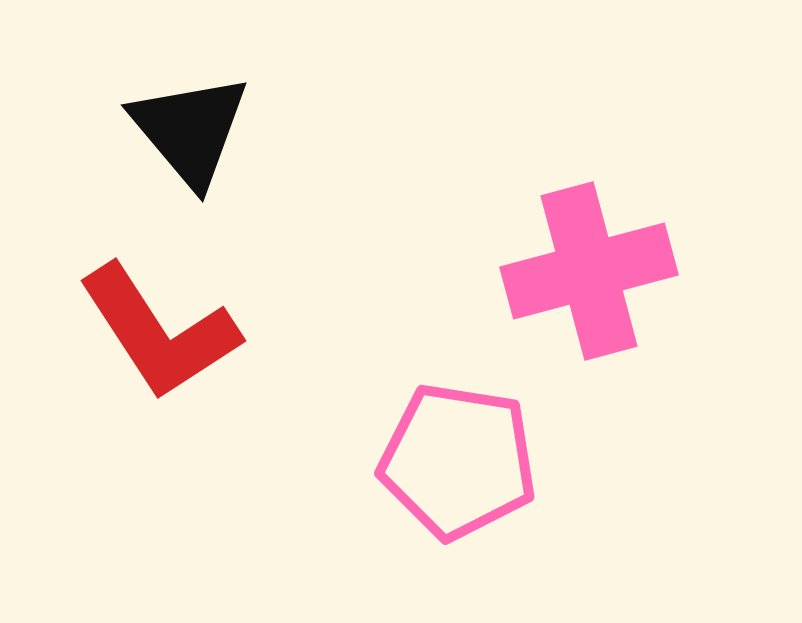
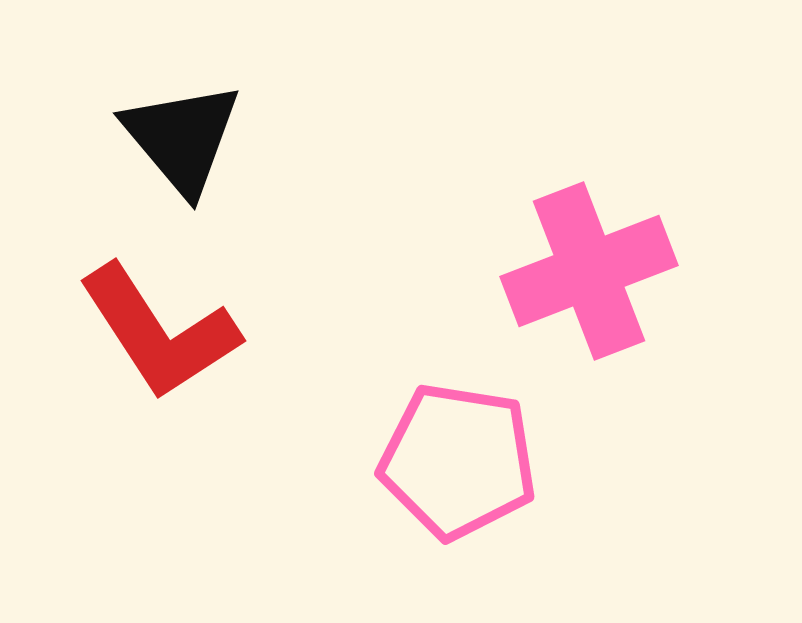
black triangle: moved 8 px left, 8 px down
pink cross: rotated 6 degrees counterclockwise
